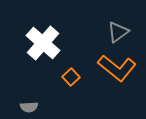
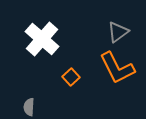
white cross: moved 1 px left, 4 px up
orange L-shape: rotated 24 degrees clockwise
gray semicircle: rotated 96 degrees clockwise
